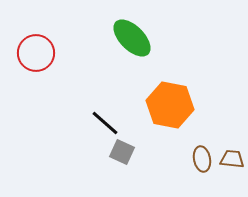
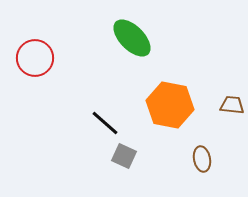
red circle: moved 1 px left, 5 px down
gray square: moved 2 px right, 4 px down
brown trapezoid: moved 54 px up
